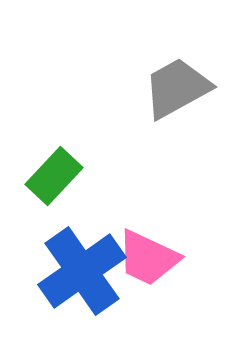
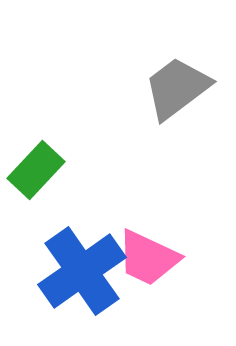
gray trapezoid: rotated 8 degrees counterclockwise
green rectangle: moved 18 px left, 6 px up
